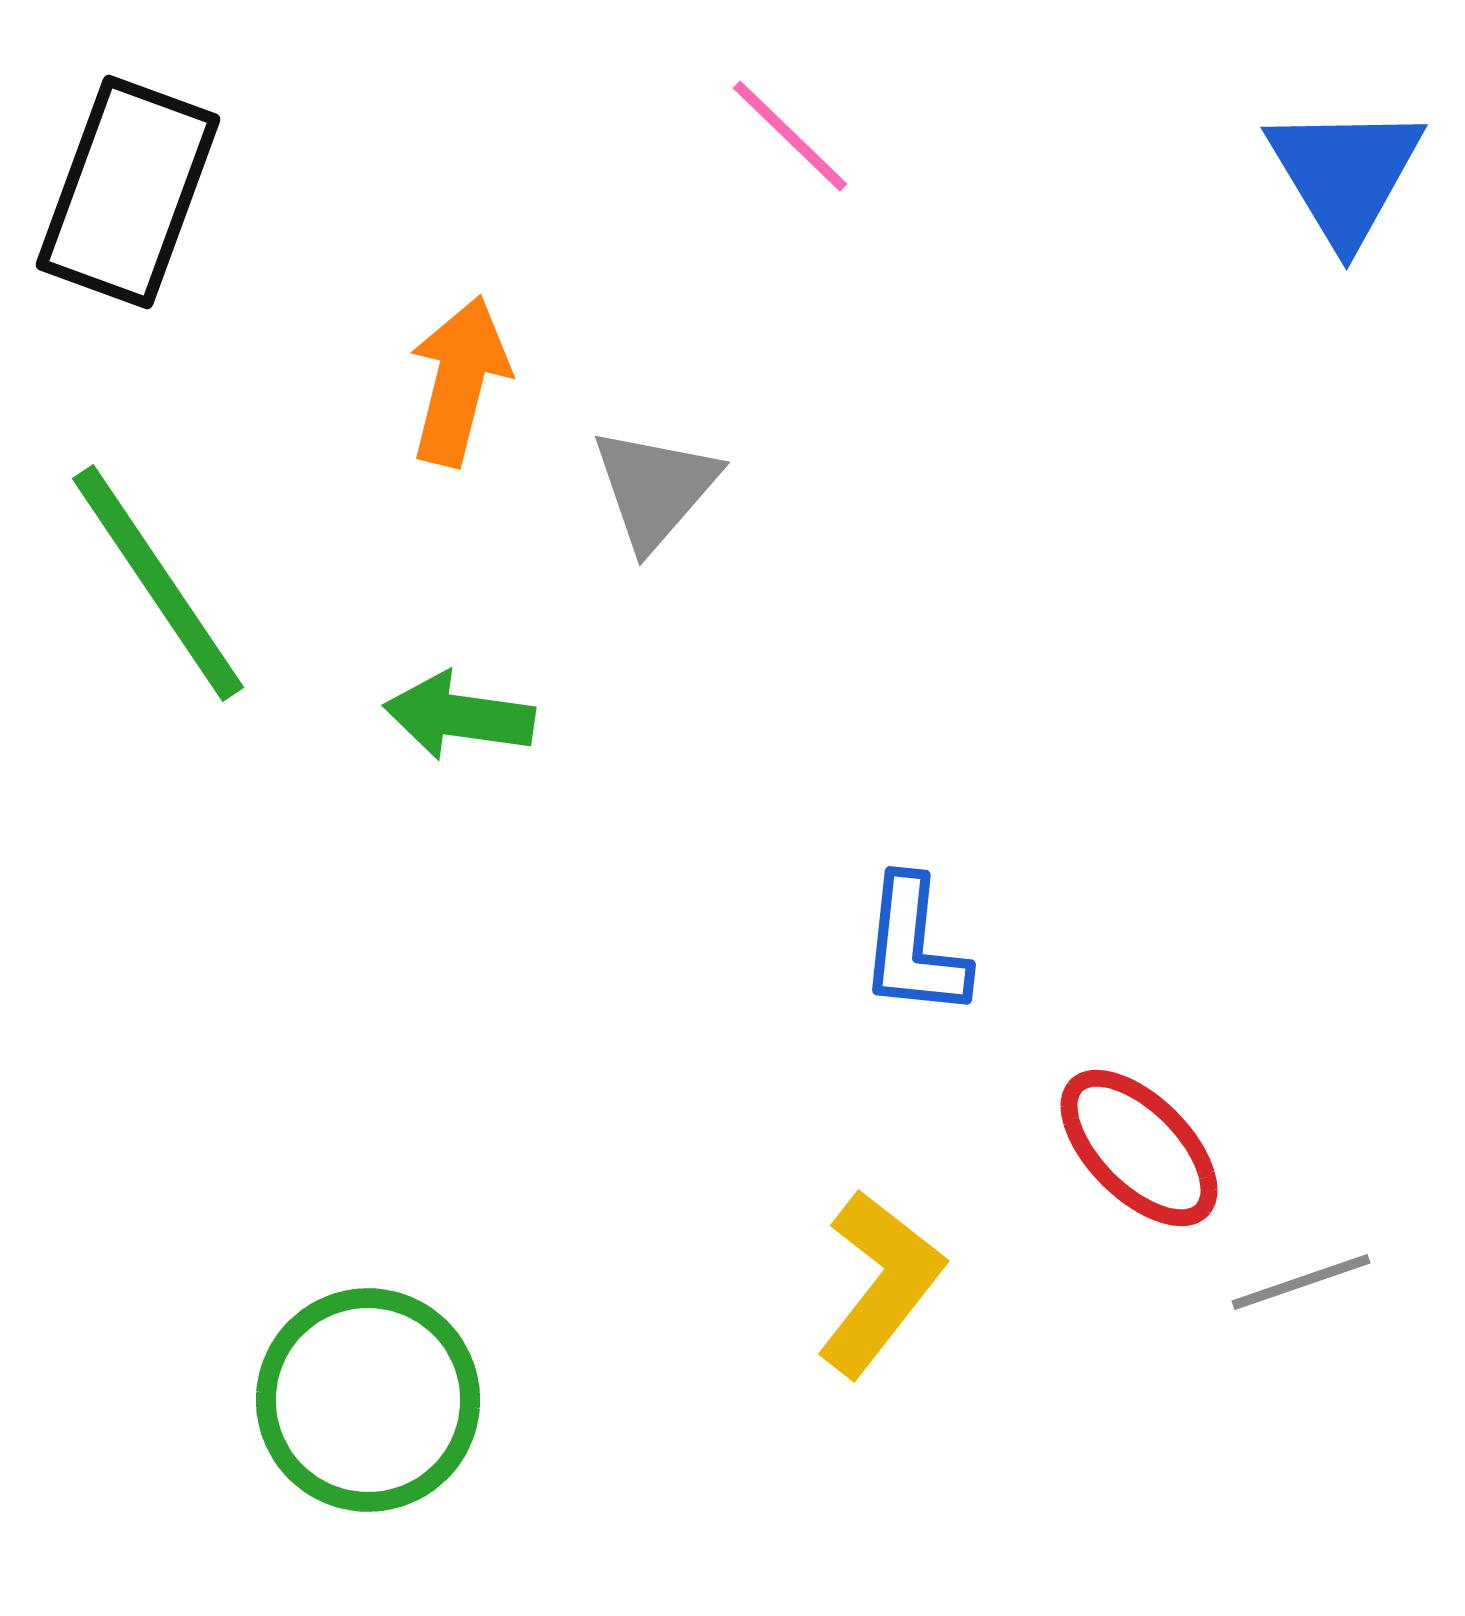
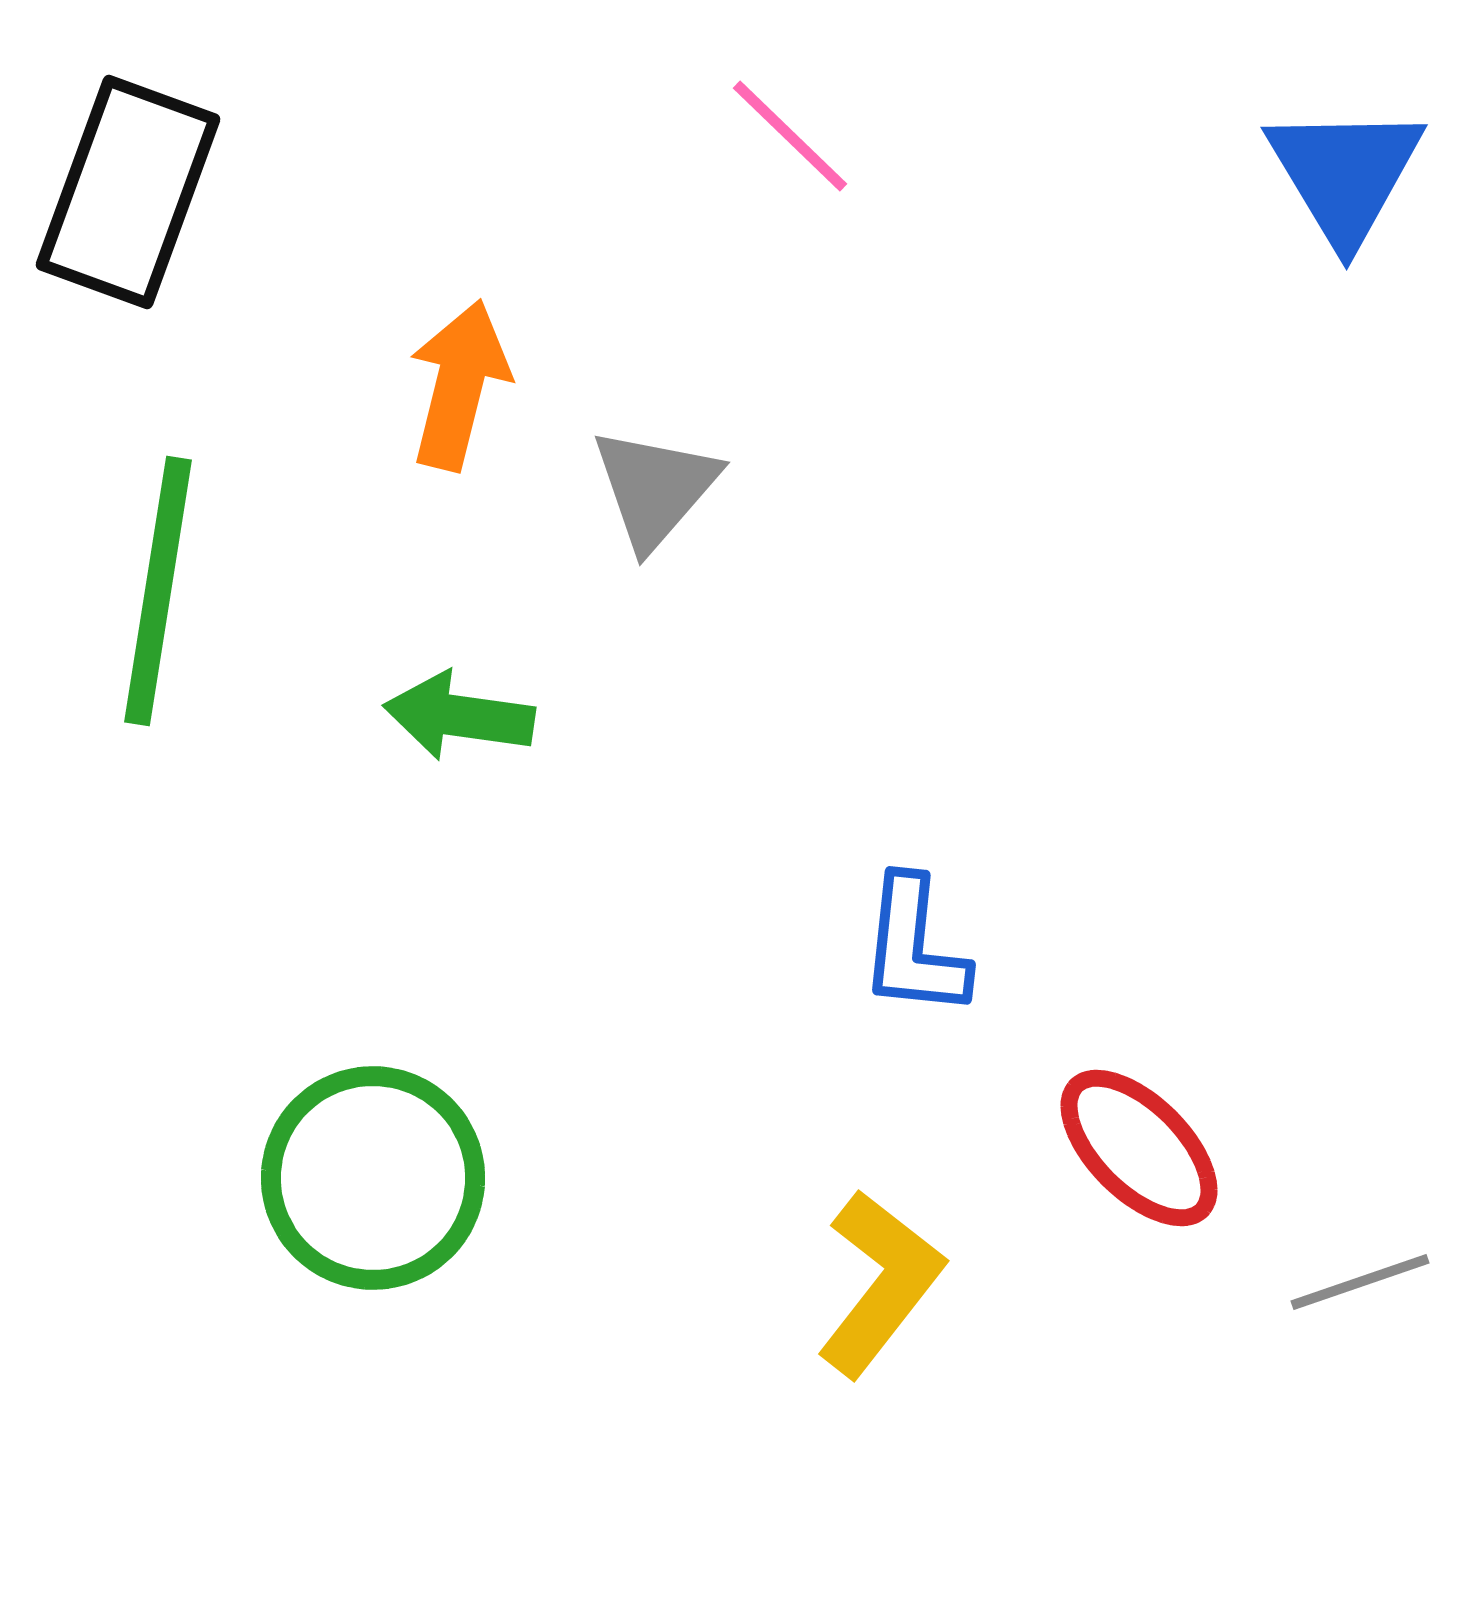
orange arrow: moved 4 px down
green line: moved 8 px down; rotated 43 degrees clockwise
gray line: moved 59 px right
green circle: moved 5 px right, 222 px up
